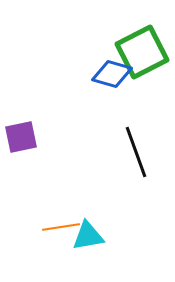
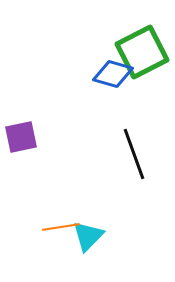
blue diamond: moved 1 px right
black line: moved 2 px left, 2 px down
cyan triangle: rotated 36 degrees counterclockwise
